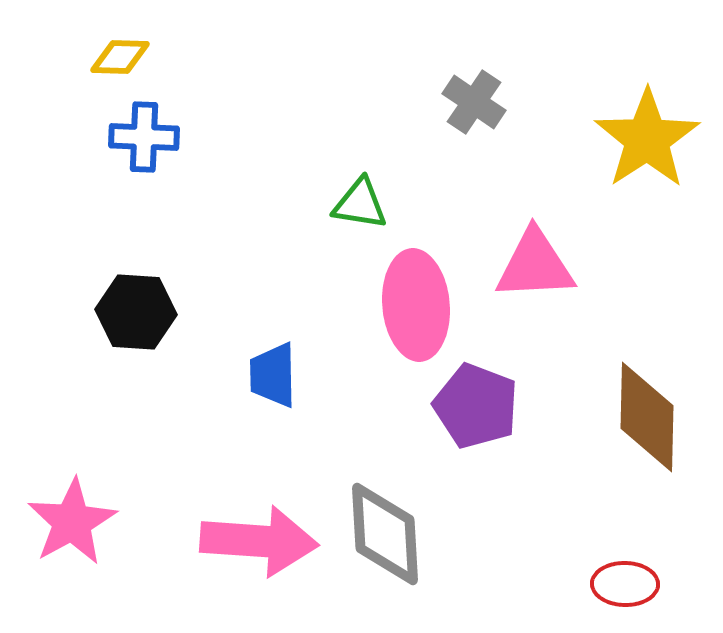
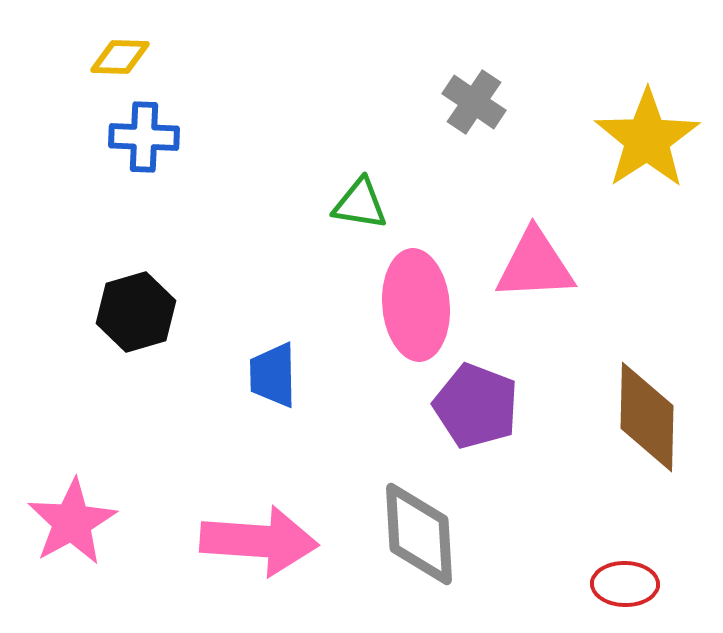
black hexagon: rotated 20 degrees counterclockwise
gray diamond: moved 34 px right
